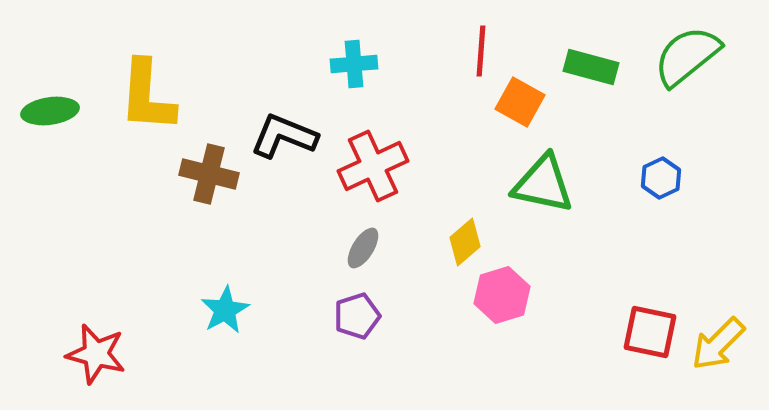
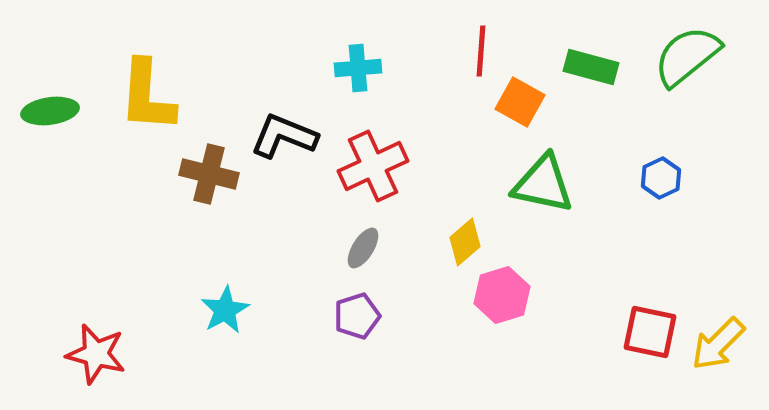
cyan cross: moved 4 px right, 4 px down
